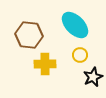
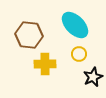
yellow circle: moved 1 px left, 1 px up
